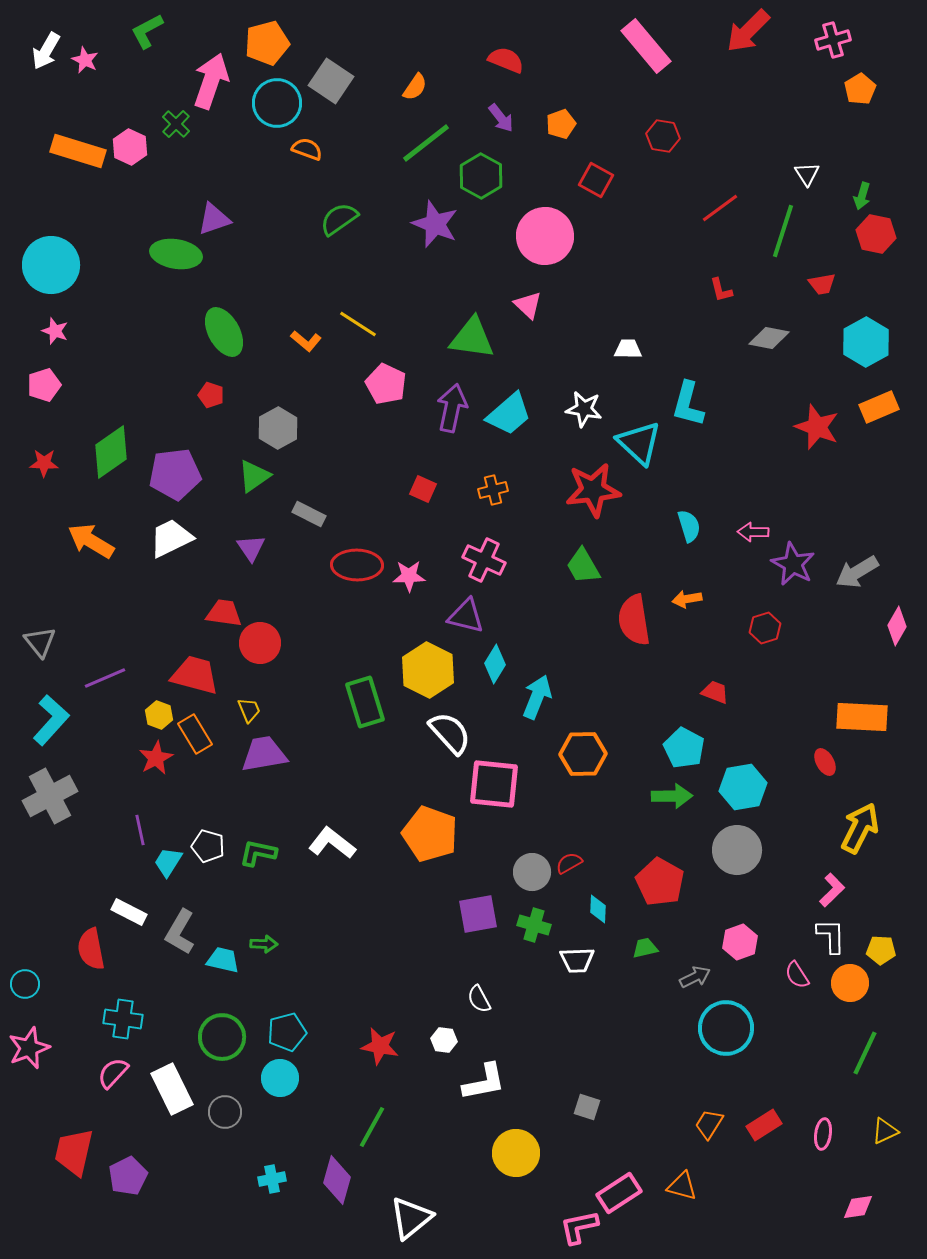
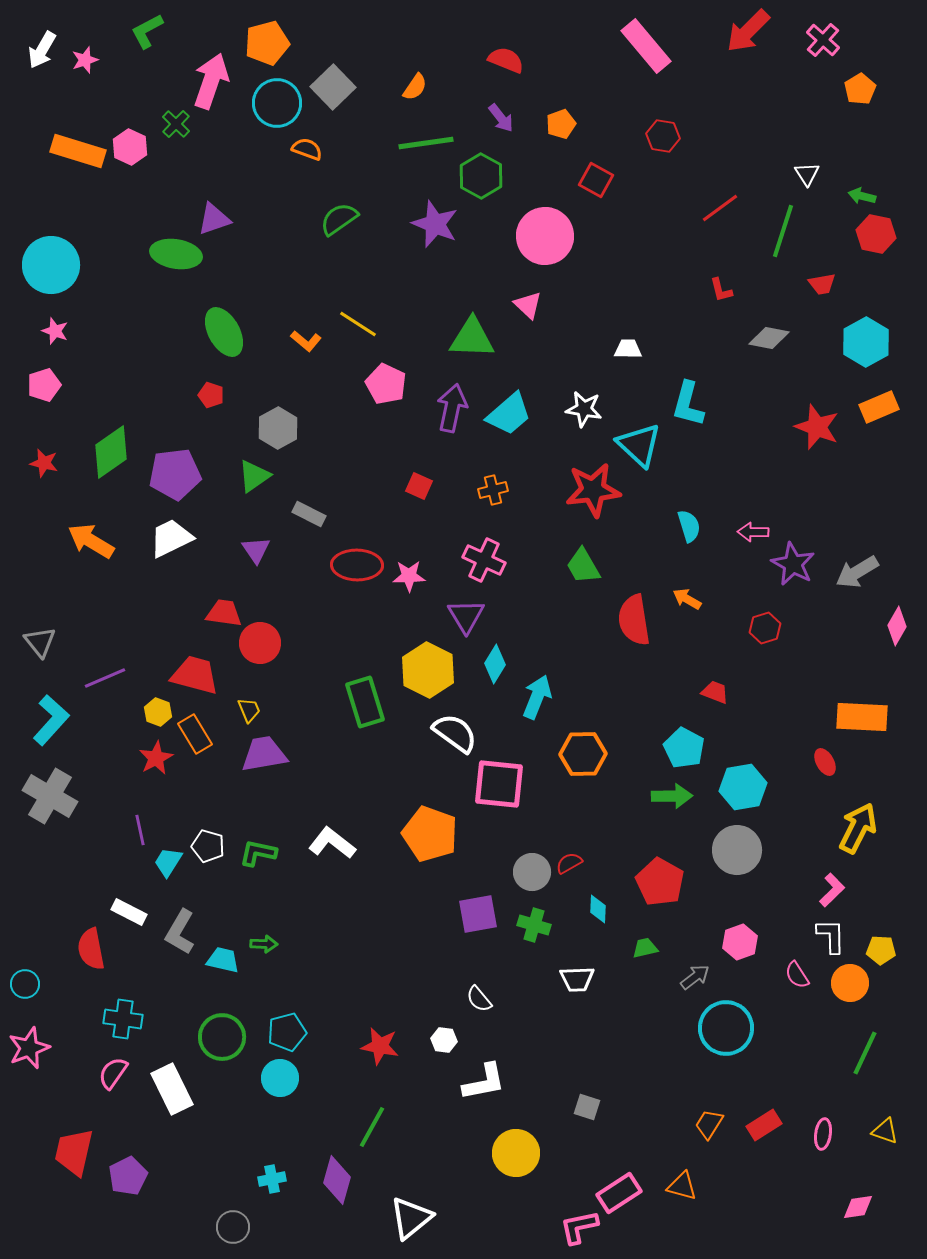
pink cross at (833, 40): moved 10 px left; rotated 32 degrees counterclockwise
white arrow at (46, 51): moved 4 px left, 1 px up
pink star at (85, 60): rotated 28 degrees clockwise
gray square at (331, 81): moved 2 px right, 6 px down; rotated 12 degrees clockwise
green line at (426, 143): rotated 30 degrees clockwise
green arrow at (862, 196): rotated 88 degrees clockwise
green triangle at (472, 338): rotated 6 degrees counterclockwise
cyan triangle at (639, 443): moved 2 px down
red star at (44, 463): rotated 12 degrees clockwise
red square at (423, 489): moved 4 px left, 3 px up
purple triangle at (251, 548): moved 5 px right, 2 px down
orange arrow at (687, 599): rotated 40 degrees clockwise
purple triangle at (466, 616): rotated 45 degrees clockwise
yellow hexagon at (159, 715): moved 1 px left, 3 px up
white semicircle at (450, 733): moved 5 px right; rotated 12 degrees counterclockwise
pink square at (494, 784): moved 5 px right
gray cross at (50, 796): rotated 32 degrees counterclockwise
yellow arrow at (860, 828): moved 2 px left
white trapezoid at (577, 960): moved 19 px down
gray arrow at (695, 977): rotated 12 degrees counterclockwise
white semicircle at (479, 999): rotated 12 degrees counterclockwise
pink semicircle at (113, 1073): rotated 8 degrees counterclockwise
gray circle at (225, 1112): moved 8 px right, 115 px down
yellow triangle at (885, 1131): rotated 44 degrees clockwise
